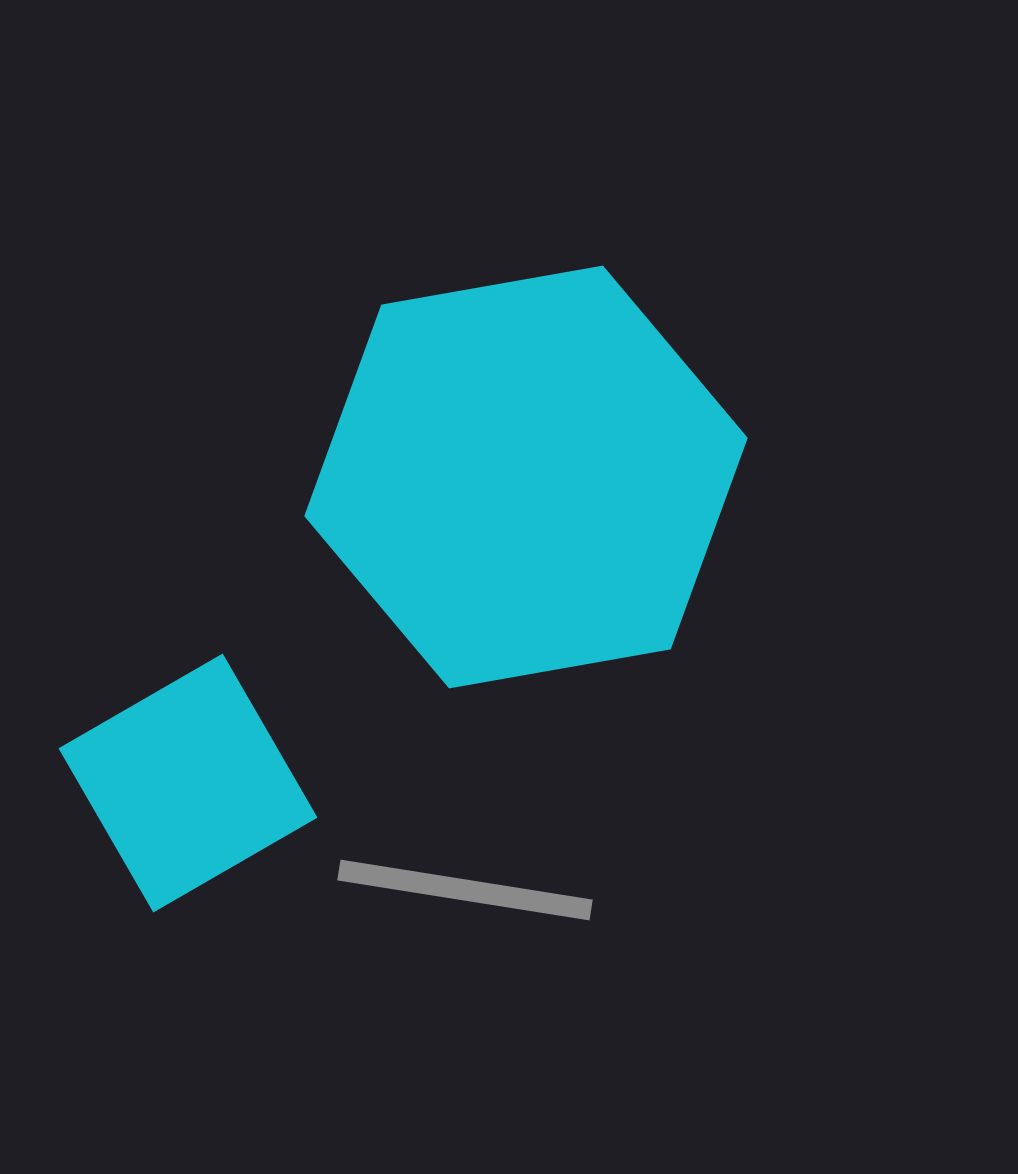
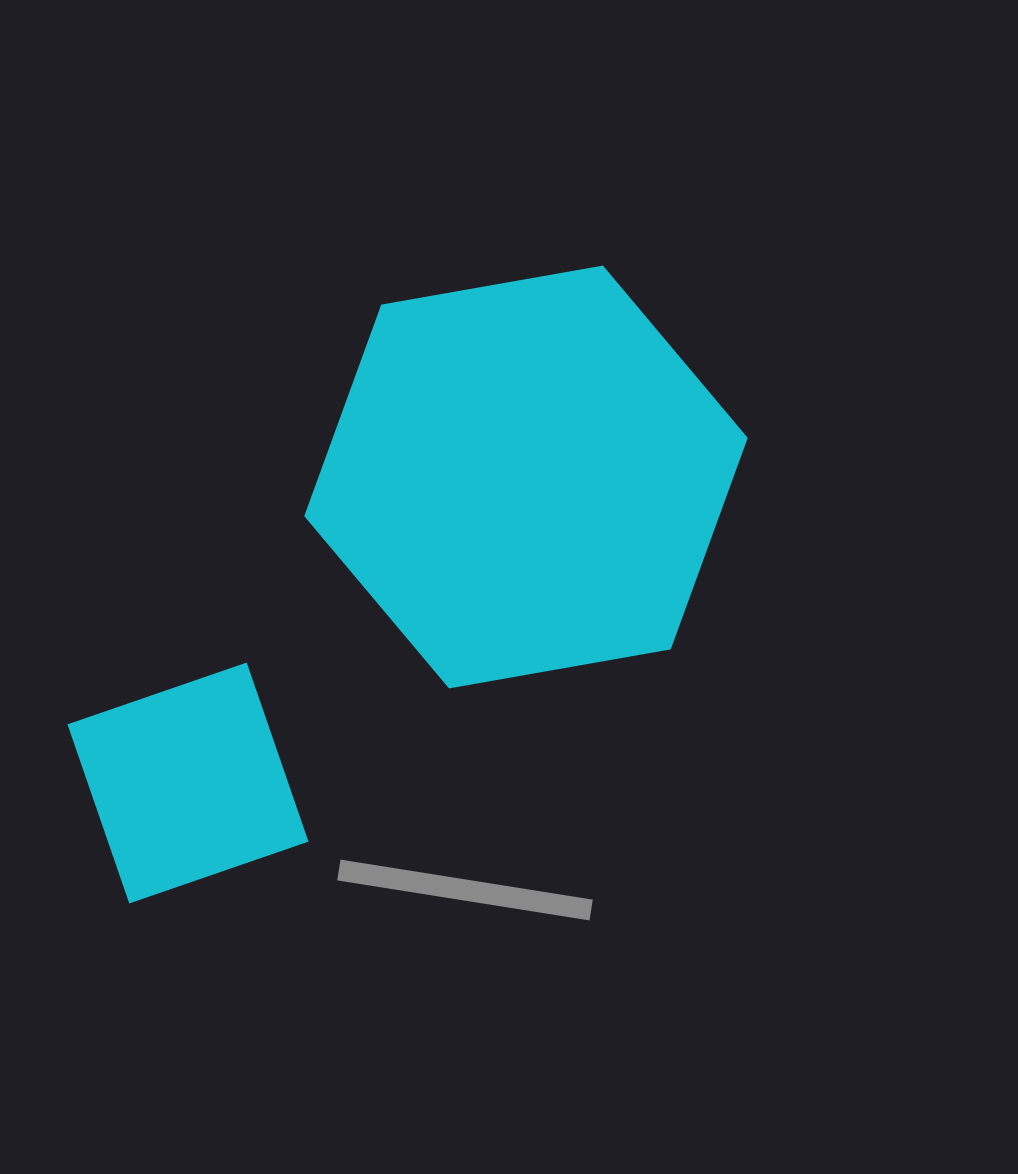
cyan square: rotated 11 degrees clockwise
